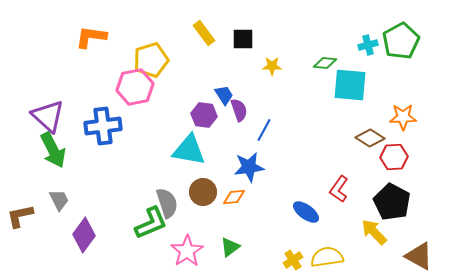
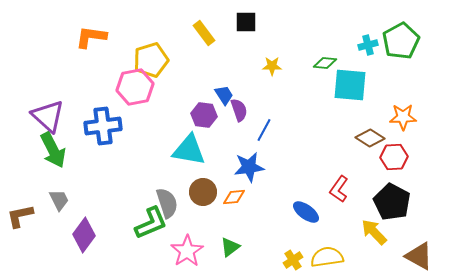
black square: moved 3 px right, 17 px up
